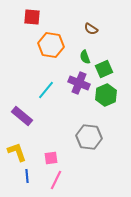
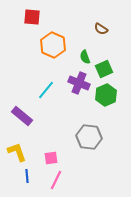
brown semicircle: moved 10 px right
orange hexagon: moved 2 px right; rotated 15 degrees clockwise
